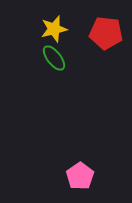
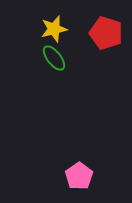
red pentagon: rotated 12 degrees clockwise
pink pentagon: moved 1 px left
